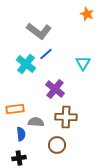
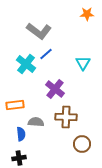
orange star: rotated 24 degrees counterclockwise
orange rectangle: moved 4 px up
brown circle: moved 25 px right, 1 px up
